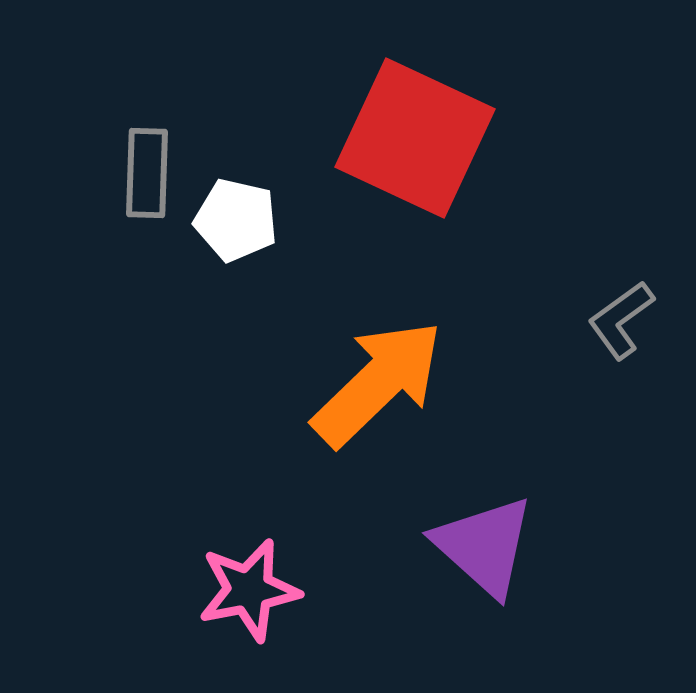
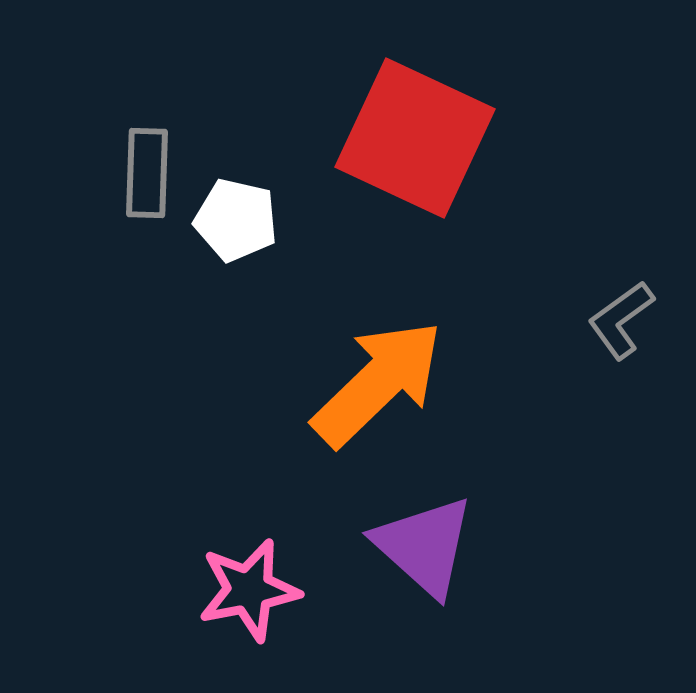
purple triangle: moved 60 px left
